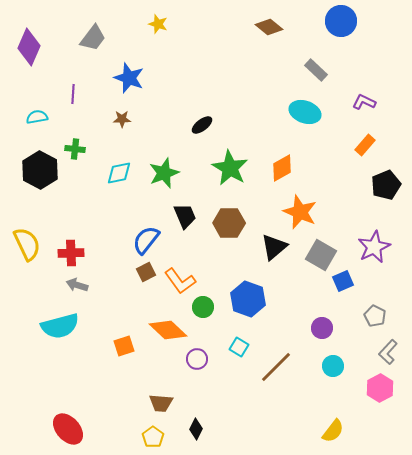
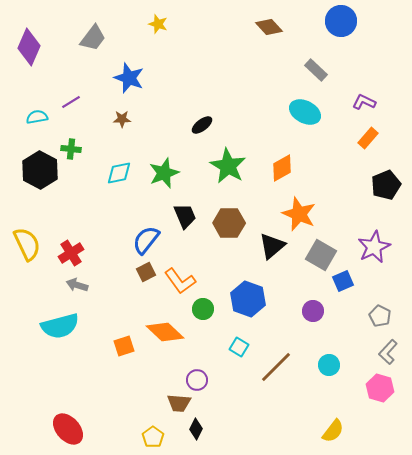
brown diamond at (269, 27): rotated 8 degrees clockwise
purple line at (73, 94): moved 2 px left, 8 px down; rotated 54 degrees clockwise
cyan ellipse at (305, 112): rotated 8 degrees clockwise
orange rectangle at (365, 145): moved 3 px right, 7 px up
green cross at (75, 149): moved 4 px left
green star at (230, 168): moved 2 px left, 2 px up
orange star at (300, 212): moved 1 px left, 2 px down
black triangle at (274, 247): moved 2 px left, 1 px up
red cross at (71, 253): rotated 30 degrees counterclockwise
green circle at (203, 307): moved 2 px down
gray pentagon at (375, 316): moved 5 px right
purple circle at (322, 328): moved 9 px left, 17 px up
orange diamond at (168, 330): moved 3 px left, 2 px down
purple circle at (197, 359): moved 21 px down
cyan circle at (333, 366): moved 4 px left, 1 px up
pink hexagon at (380, 388): rotated 16 degrees counterclockwise
brown trapezoid at (161, 403): moved 18 px right
